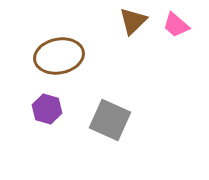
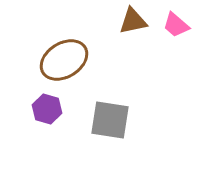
brown triangle: rotated 32 degrees clockwise
brown ellipse: moved 5 px right, 4 px down; rotated 21 degrees counterclockwise
gray square: rotated 15 degrees counterclockwise
